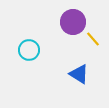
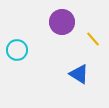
purple circle: moved 11 px left
cyan circle: moved 12 px left
